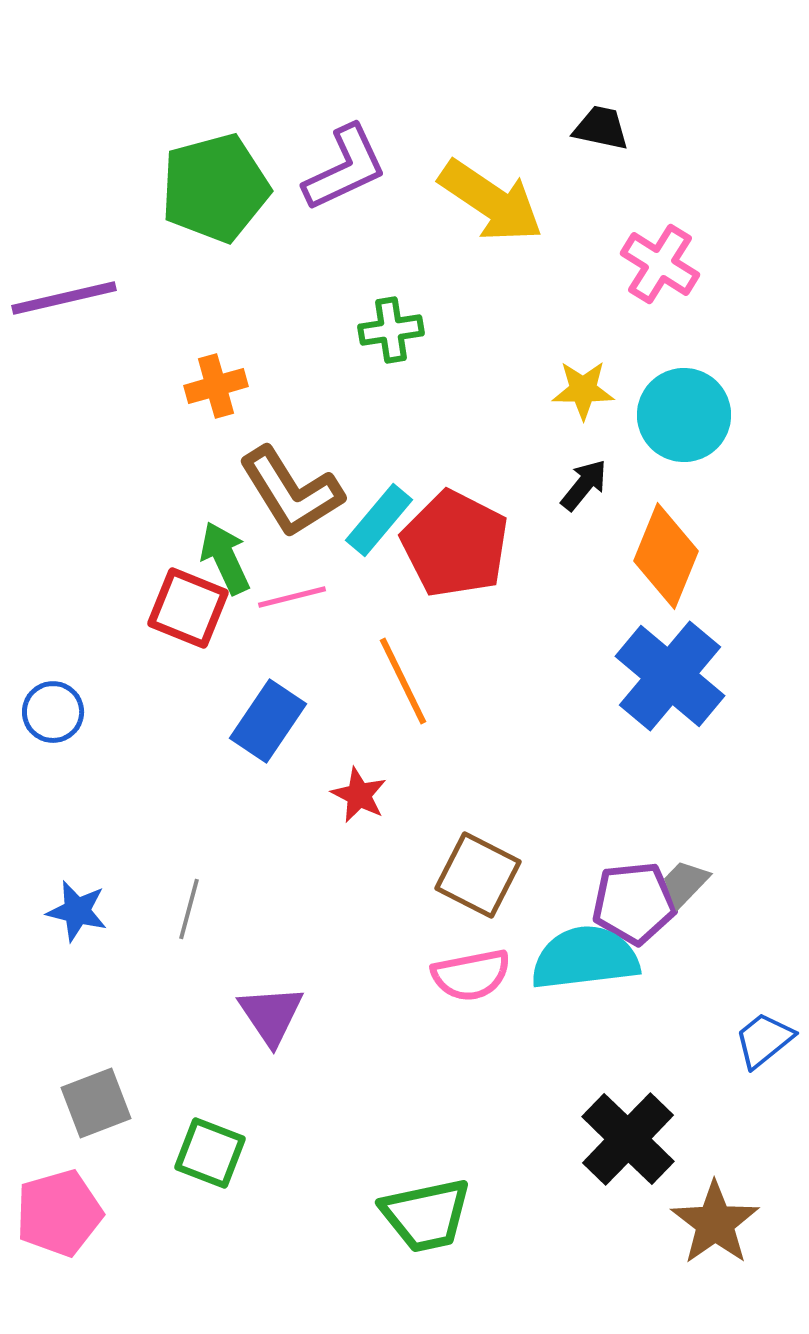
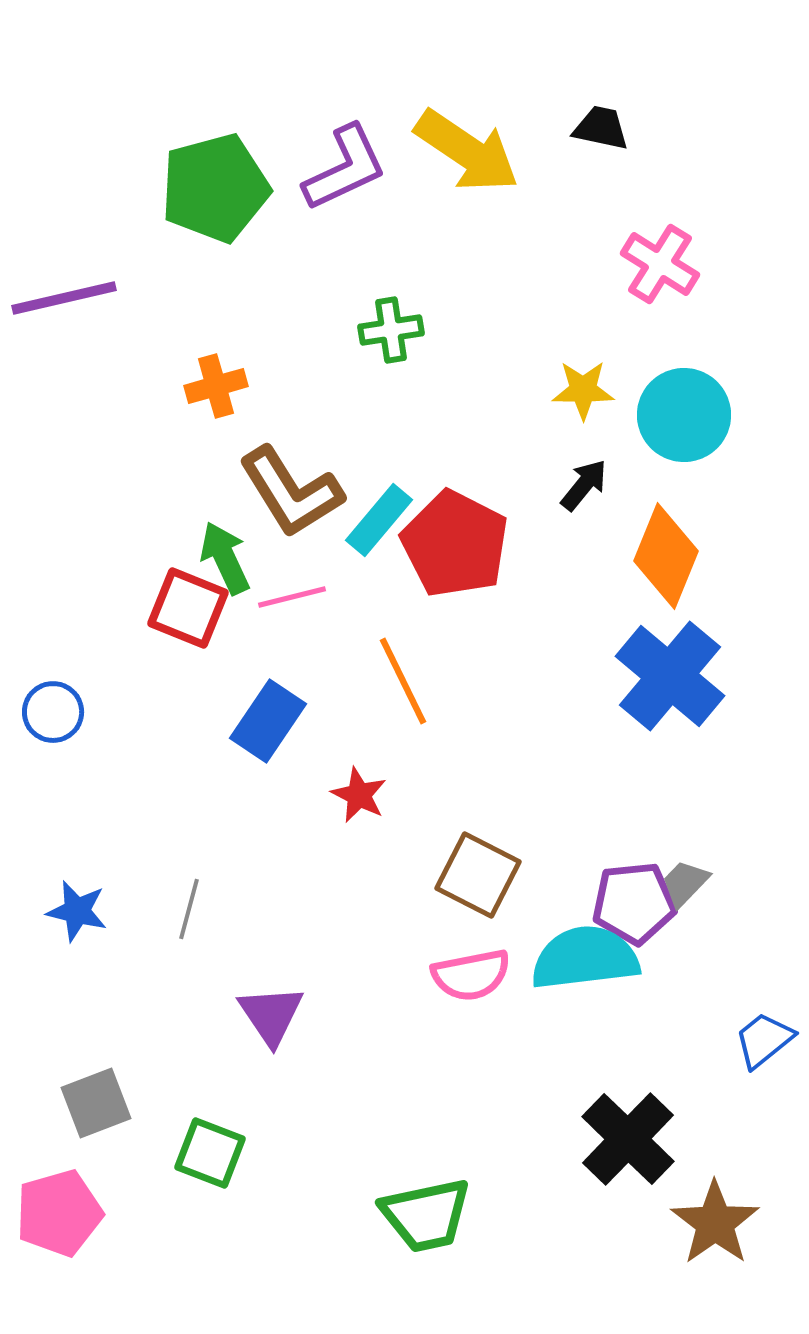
yellow arrow: moved 24 px left, 50 px up
